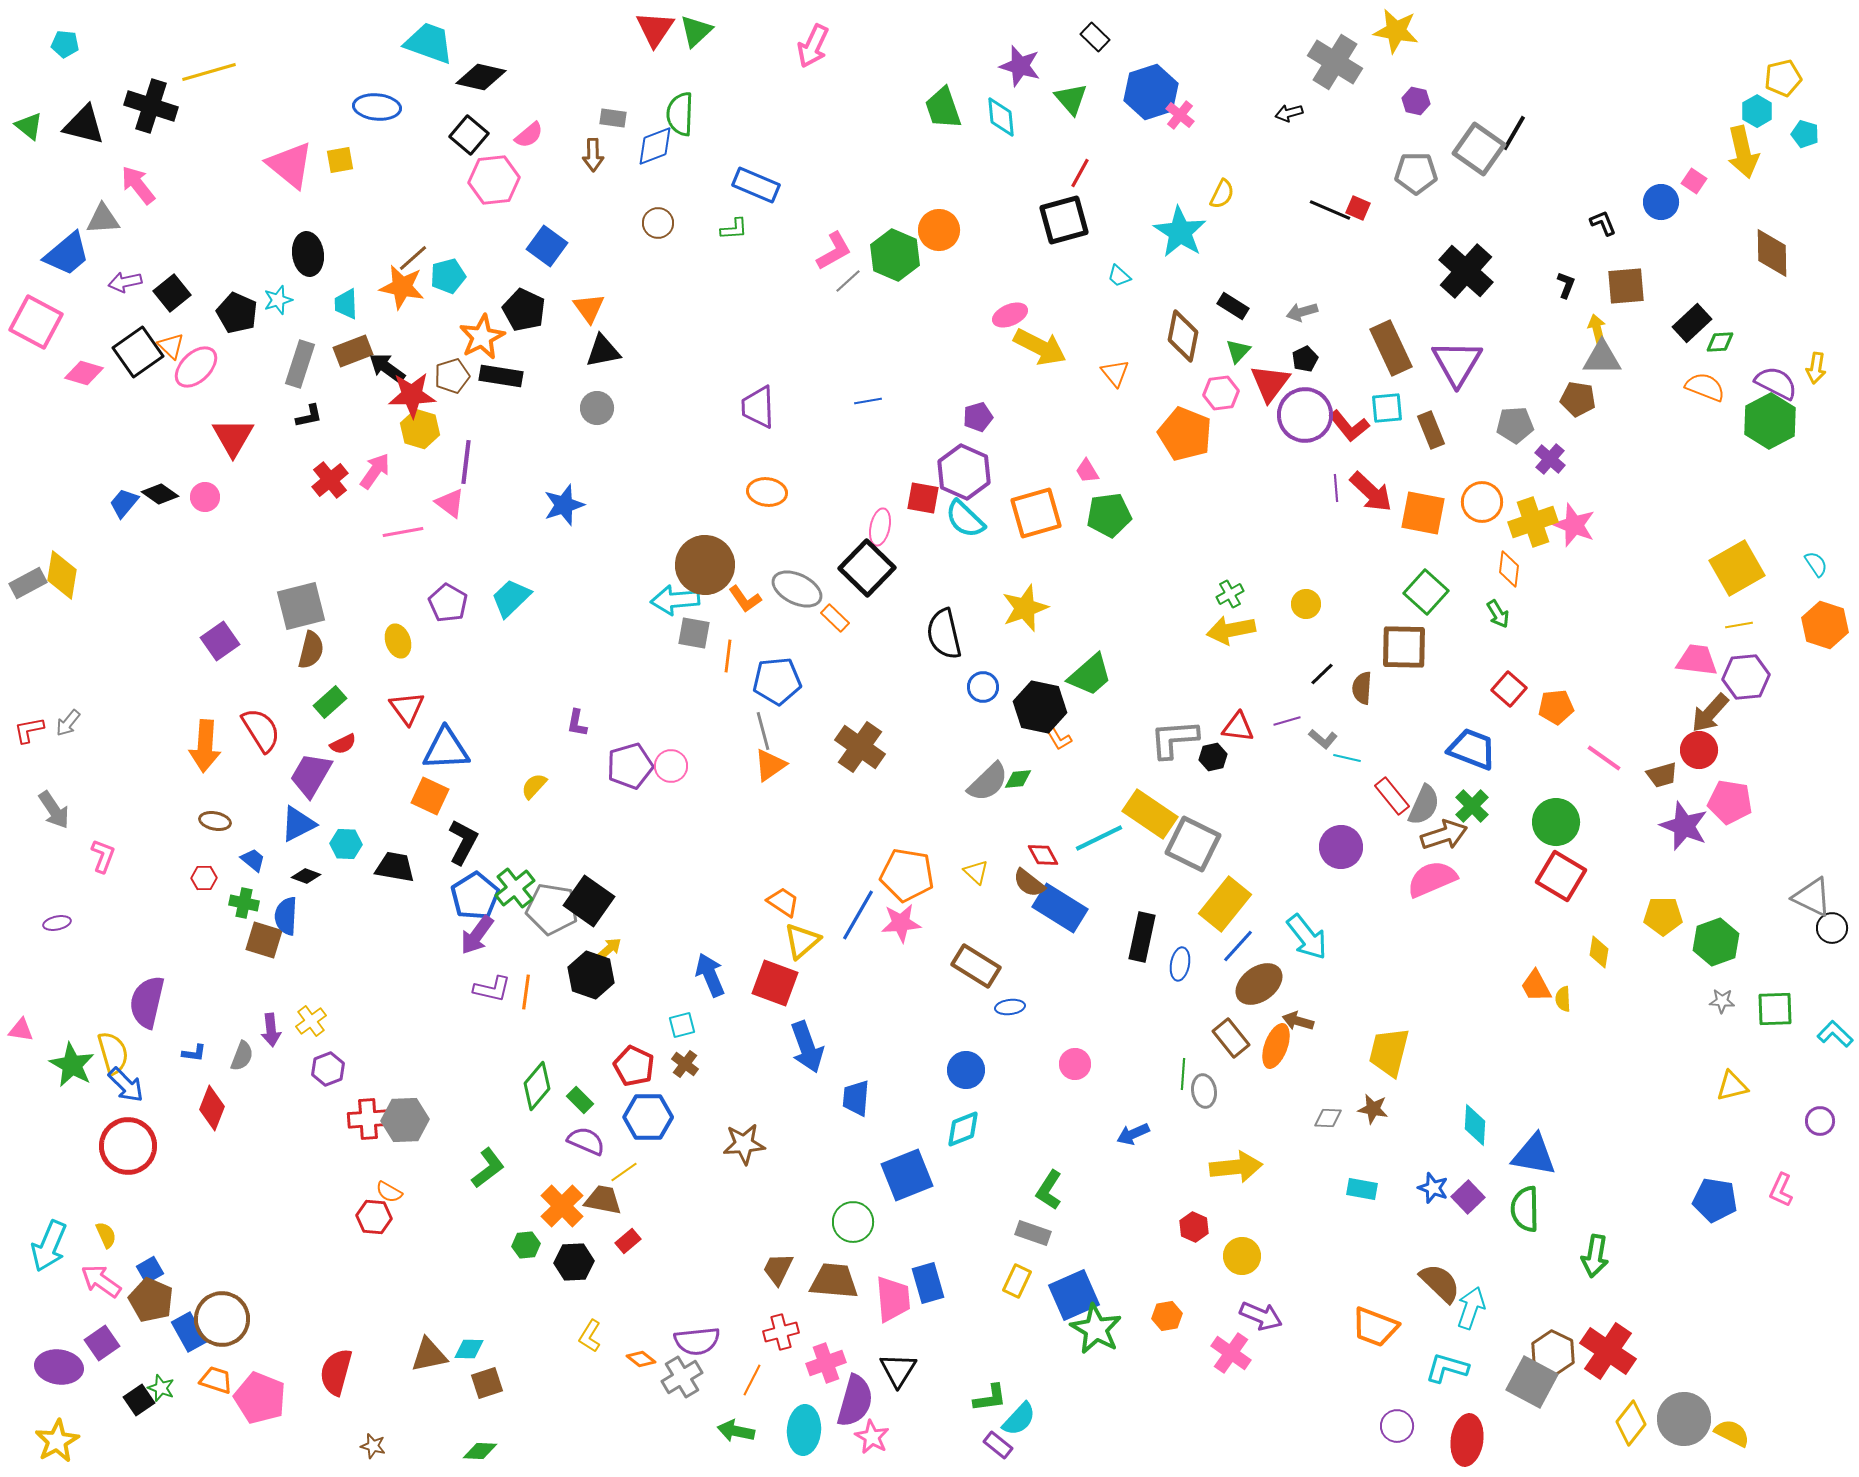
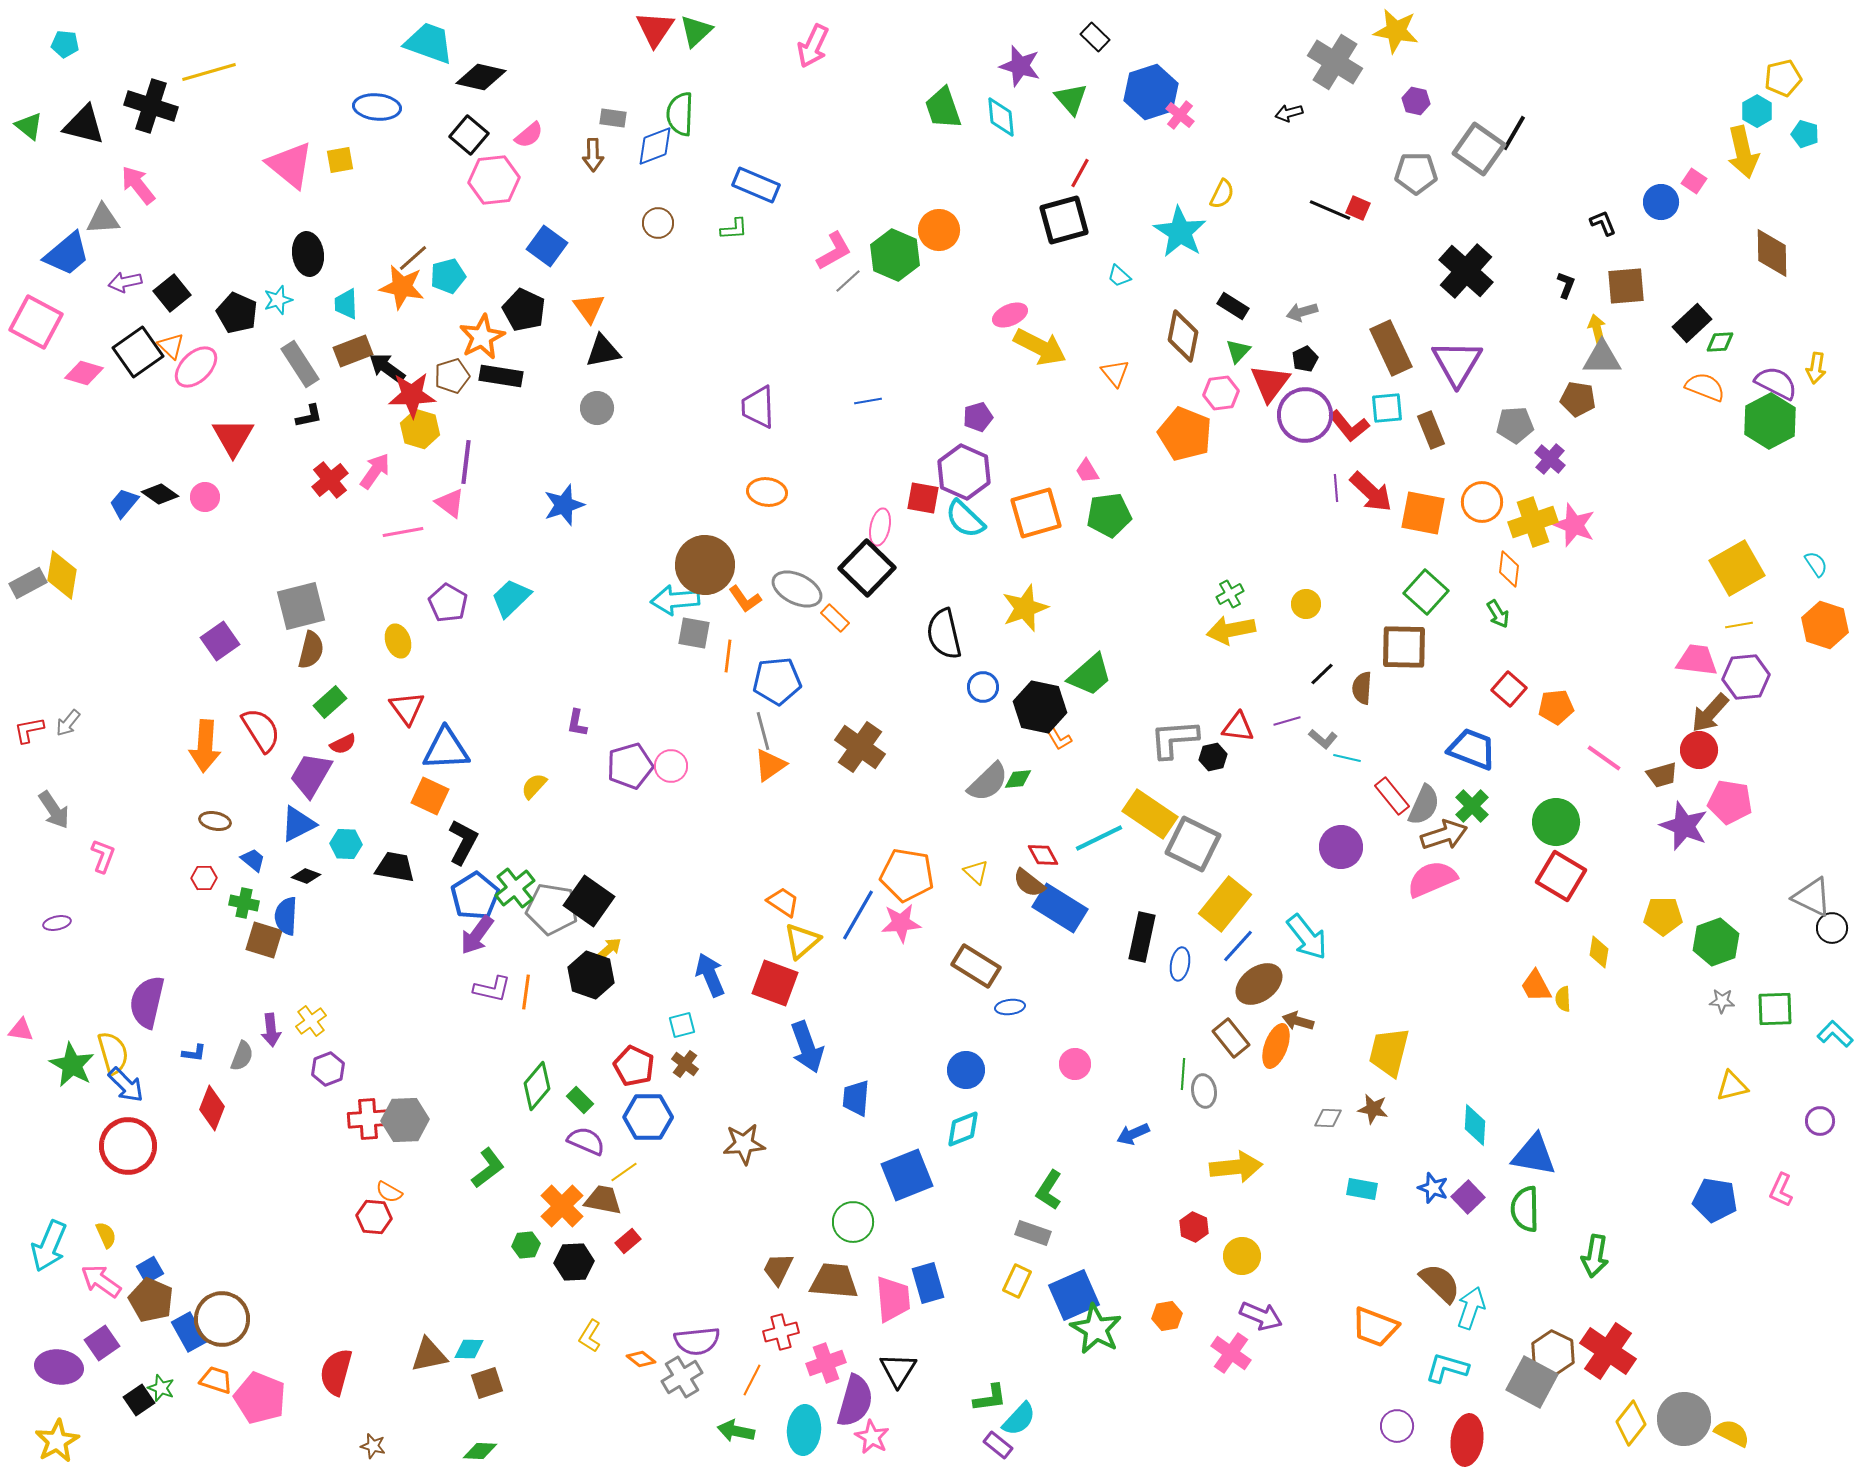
gray rectangle at (300, 364): rotated 51 degrees counterclockwise
